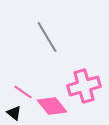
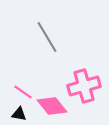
black triangle: moved 5 px right, 1 px down; rotated 28 degrees counterclockwise
